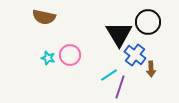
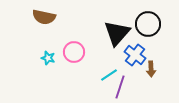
black circle: moved 2 px down
black triangle: moved 2 px left, 1 px up; rotated 12 degrees clockwise
pink circle: moved 4 px right, 3 px up
